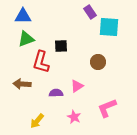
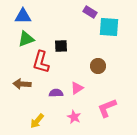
purple rectangle: rotated 24 degrees counterclockwise
brown circle: moved 4 px down
pink triangle: moved 2 px down
